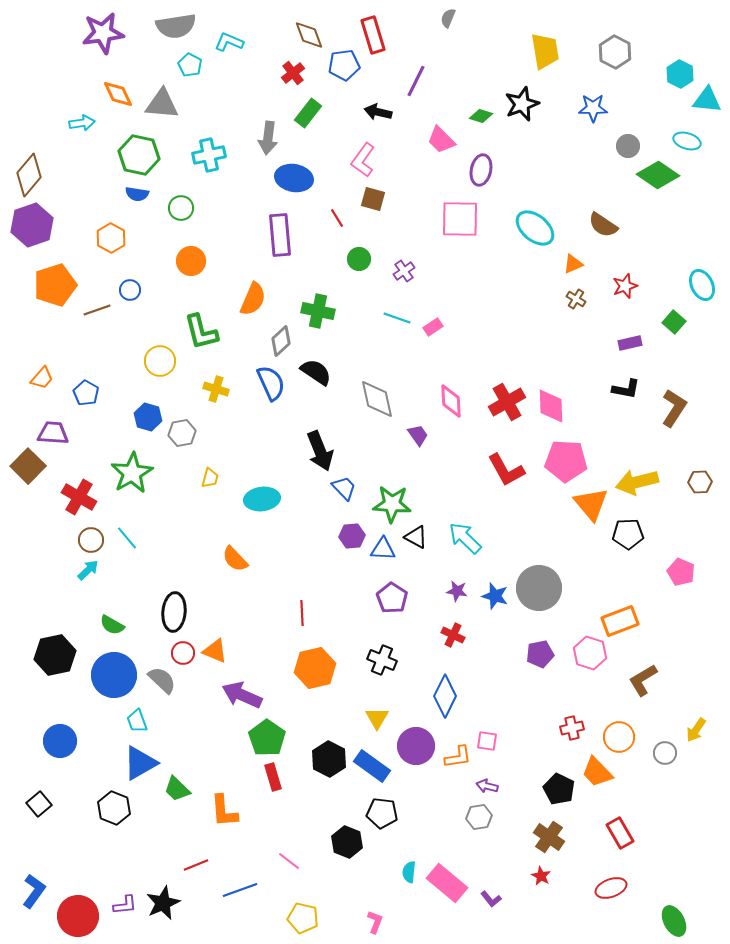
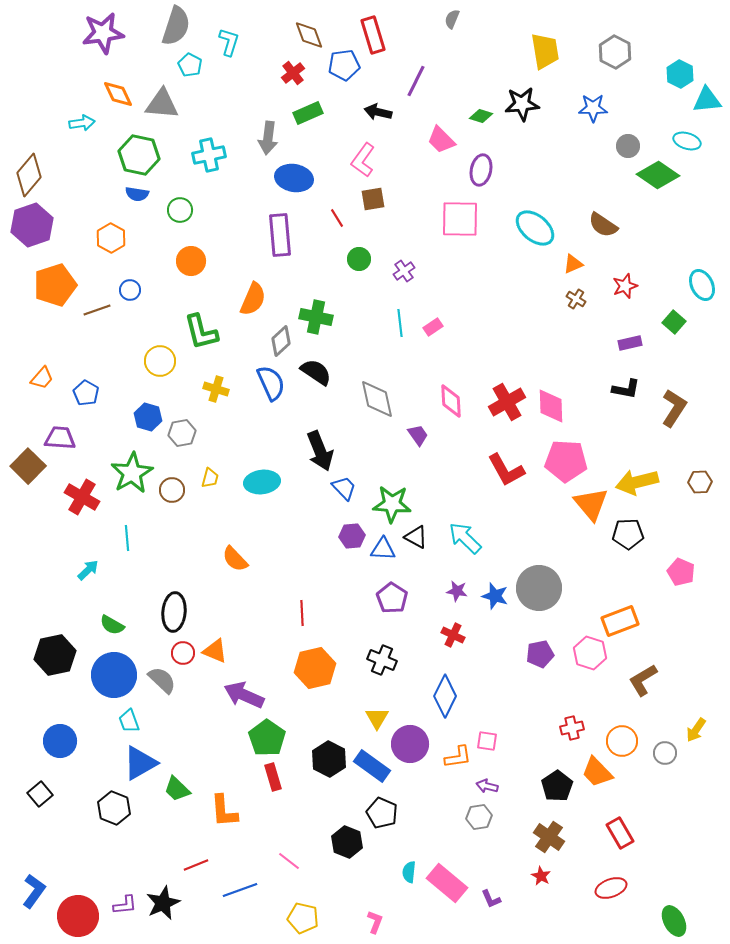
gray semicircle at (448, 18): moved 4 px right, 1 px down
gray semicircle at (176, 26): rotated 63 degrees counterclockwise
cyan L-shape at (229, 42): rotated 84 degrees clockwise
cyan triangle at (707, 100): rotated 12 degrees counterclockwise
black star at (522, 104): rotated 16 degrees clockwise
green rectangle at (308, 113): rotated 28 degrees clockwise
brown square at (373, 199): rotated 25 degrees counterclockwise
green circle at (181, 208): moved 1 px left, 2 px down
green cross at (318, 311): moved 2 px left, 6 px down
cyan line at (397, 318): moved 3 px right, 5 px down; rotated 64 degrees clockwise
purple trapezoid at (53, 433): moved 7 px right, 5 px down
red cross at (79, 497): moved 3 px right
cyan ellipse at (262, 499): moved 17 px up
cyan line at (127, 538): rotated 35 degrees clockwise
brown circle at (91, 540): moved 81 px right, 50 px up
purple arrow at (242, 695): moved 2 px right
cyan trapezoid at (137, 721): moved 8 px left
orange circle at (619, 737): moved 3 px right, 4 px down
purple circle at (416, 746): moved 6 px left, 2 px up
black pentagon at (559, 789): moved 2 px left, 3 px up; rotated 12 degrees clockwise
black square at (39, 804): moved 1 px right, 10 px up
black pentagon at (382, 813): rotated 16 degrees clockwise
purple L-shape at (491, 899): rotated 15 degrees clockwise
